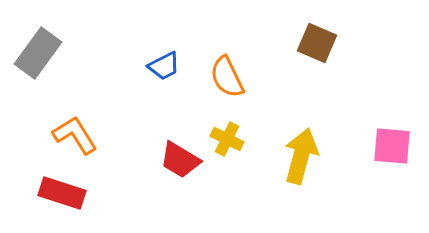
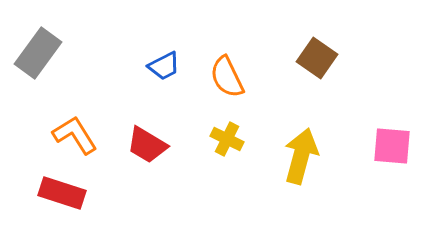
brown square: moved 15 px down; rotated 12 degrees clockwise
red trapezoid: moved 33 px left, 15 px up
